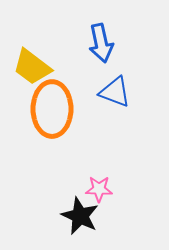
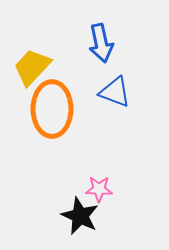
yellow trapezoid: rotated 96 degrees clockwise
